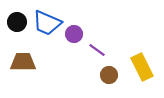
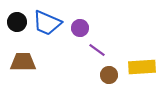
purple circle: moved 6 px right, 6 px up
yellow rectangle: rotated 68 degrees counterclockwise
